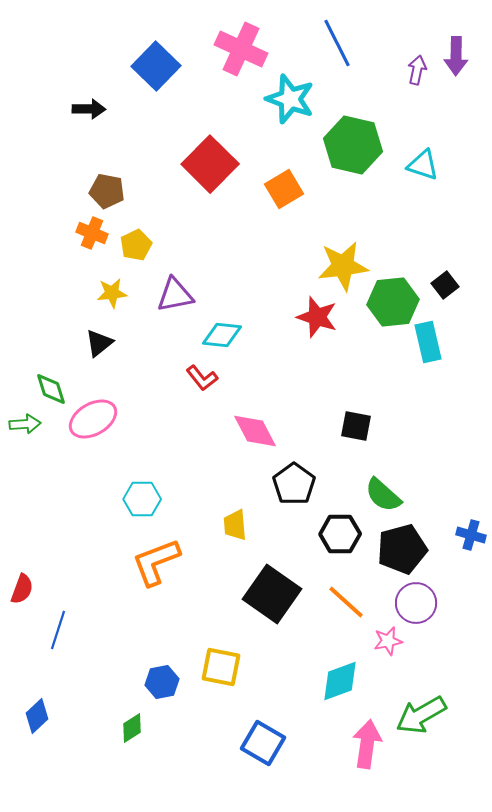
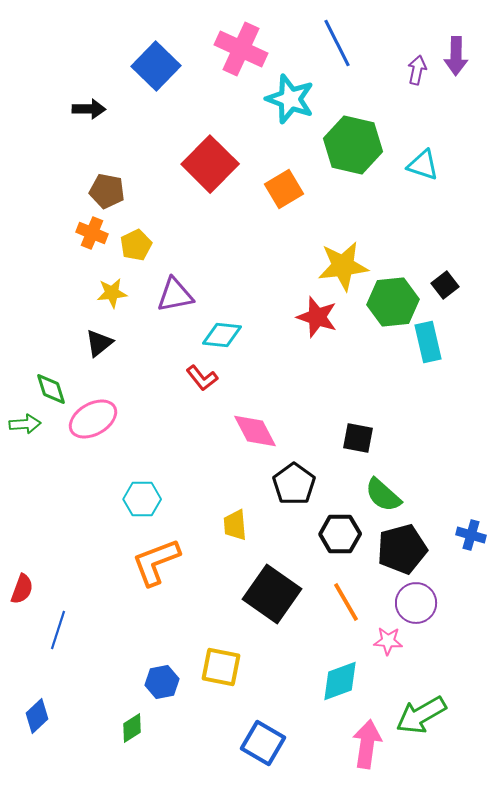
black square at (356, 426): moved 2 px right, 12 px down
orange line at (346, 602): rotated 18 degrees clockwise
pink star at (388, 641): rotated 16 degrees clockwise
